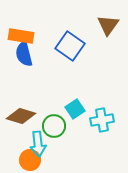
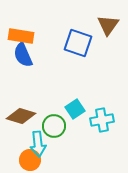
blue square: moved 8 px right, 3 px up; rotated 16 degrees counterclockwise
blue semicircle: moved 1 px left, 1 px down; rotated 10 degrees counterclockwise
